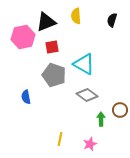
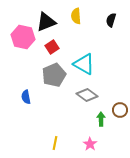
black semicircle: moved 1 px left
pink hexagon: rotated 25 degrees clockwise
red square: rotated 24 degrees counterclockwise
gray pentagon: rotated 30 degrees clockwise
yellow line: moved 5 px left, 4 px down
pink star: rotated 16 degrees counterclockwise
